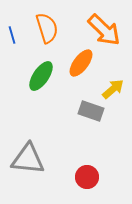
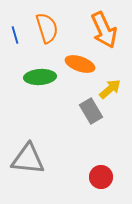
orange arrow: rotated 21 degrees clockwise
blue line: moved 3 px right
orange ellipse: moved 1 px left, 1 px down; rotated 72 degrees clockwise
green ellipse: moved 1 px left, 1 px down; rotated 52 degrees clockwise
yellow arrow: moved 3 px left
gray rectangle: rotated 40 degrees clockwise
red circle: moved 14 px right
